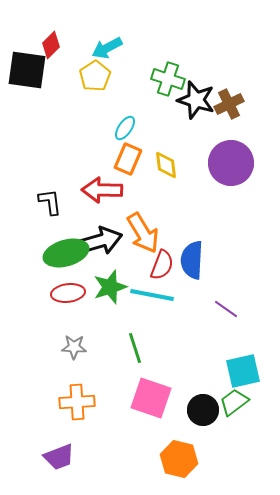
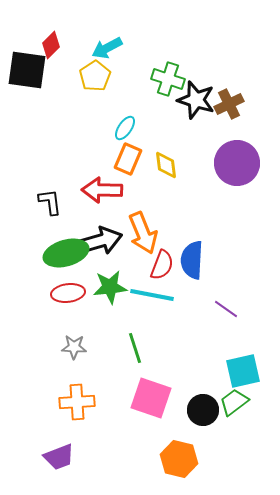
purple circle: moved 6 px right
orange arrow: rotated 9 degrees clockwise
green star: rotated 12 degrees clockwise
